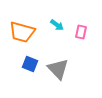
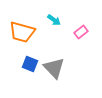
cyan arrow: moved 3 px left, 5 px up
pink rectangle: rotated 40 degrees clockwise
gray triangle: moved 4 px left, 1 px up
